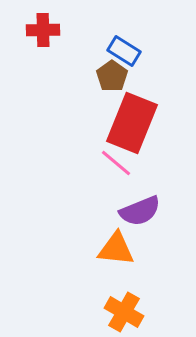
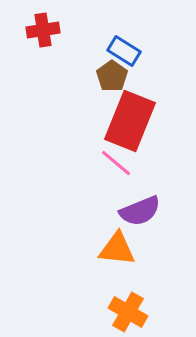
red cross: rotated 8 degrees counterclockwise
red rectangle: moved 2 px left, 2 px up
orange triangle: moved 1 px right
orange cross: moved 4 px right
